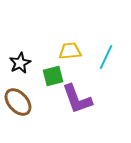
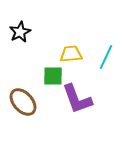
yellow trapezoid: moved 1 px right, 3 px down
black star: moved 31 px up
green square: rotated 15 degrees clockwise
brown ellipse: moved 5 px right
